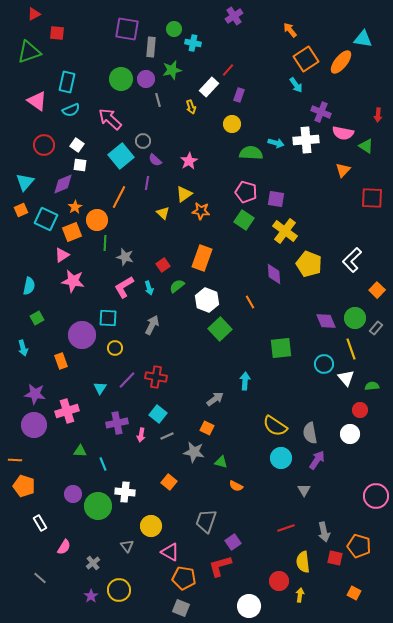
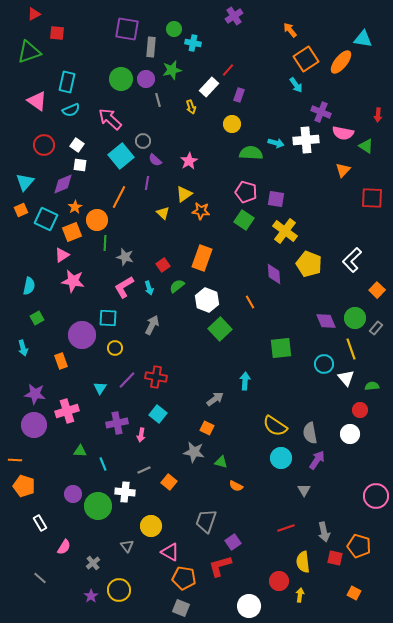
gray line at (167, 436): moved 23 px left, 34 px down
